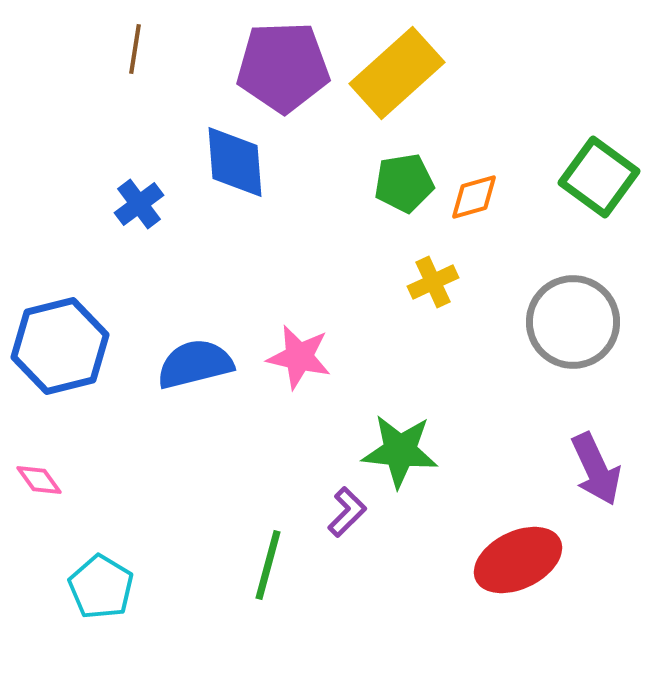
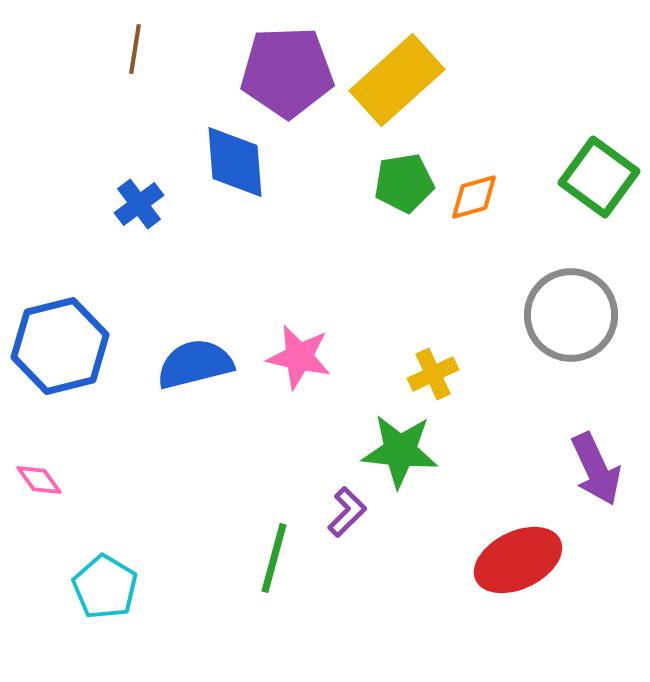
purple pentagon: moved 4 px right, 5 px down
yellow rectangle: moved 7 px down
yellow cross: moved 92 px down
gray circle: moved 2 px left, 7 px up
green line: moved 6 px right, 7 px up
cyan pentagon: moved 4 px right
